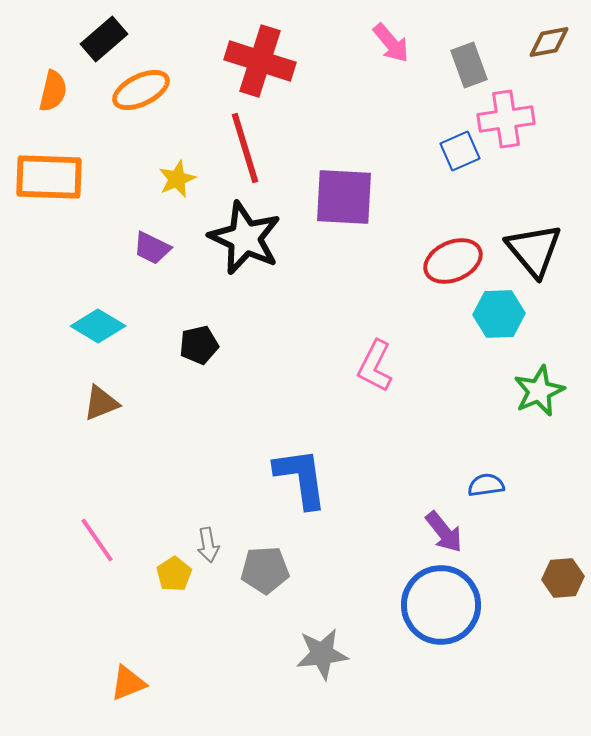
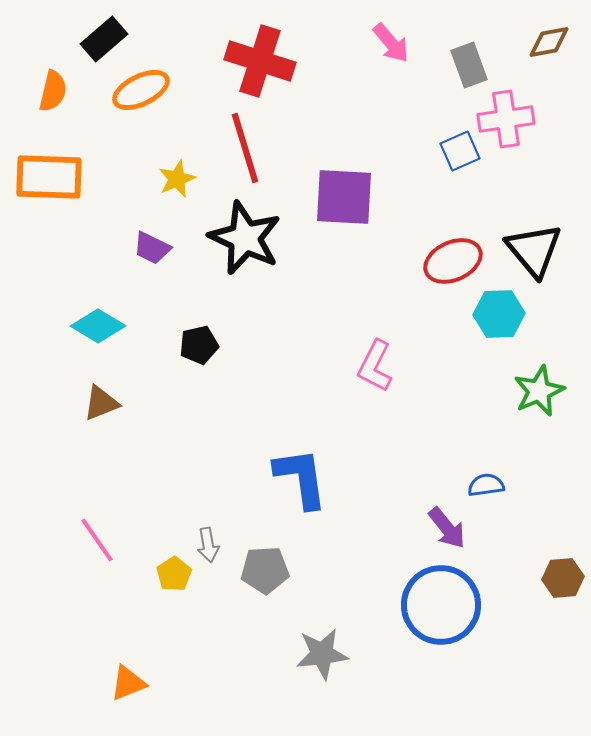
purple arrow: moved 3 px right, 4 px up
